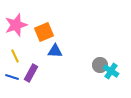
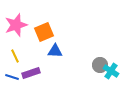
purple rectangle: rotated 42 degrees clockwise
